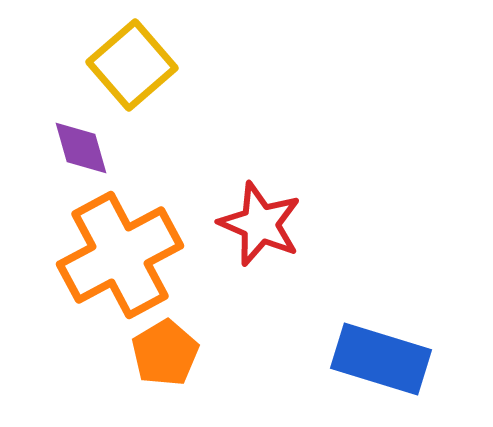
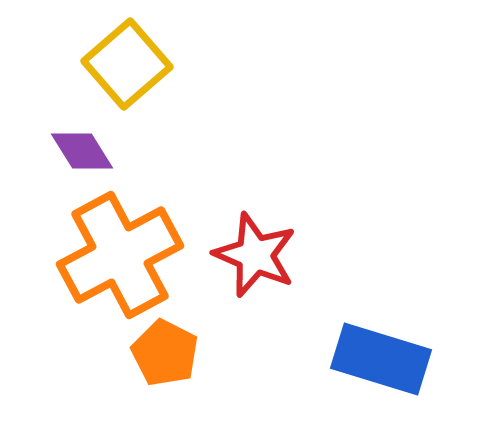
yellow square: moved 5 px left, 1 px up
purple diamond: moved 1 px right, 3 px down; rotated 16 degrees counterclockwise
red star: moved 5 px left, 31 px down
orange pentagon: rotated 14 degrees counterclockwise
